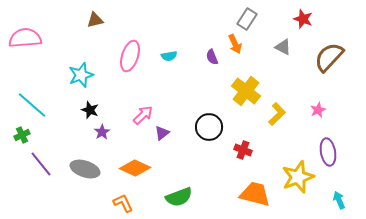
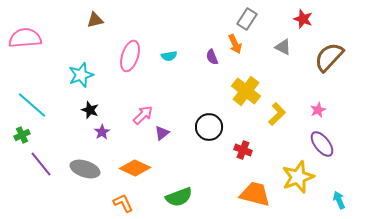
purple ellipse: moved 6 px left, 8 px up; rotated 28 degrees counterclockwise
